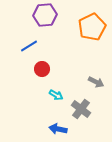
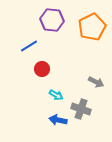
purple hexagon: moved 7 px right, 5 px down; rotated 10 degrees clockwise
gray cross: rotated 18 degrees counterclockwise
blue arrow: moved 9 px up
